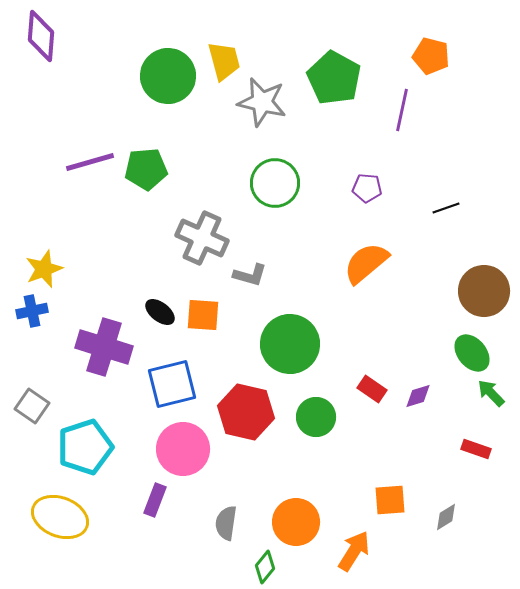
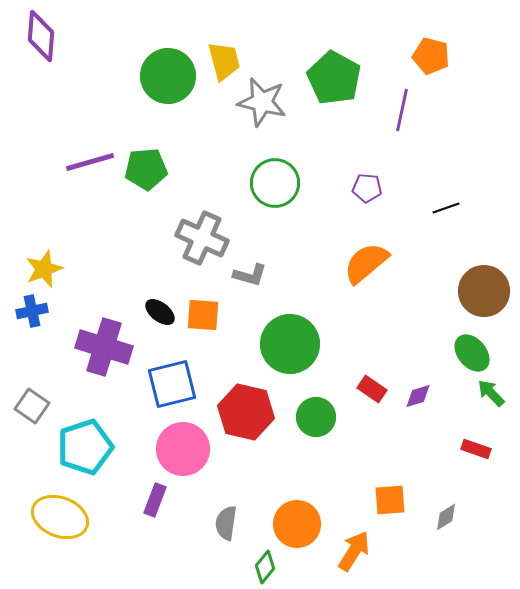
orange circle at (296, 522): moved 1 px right, 2 px down
